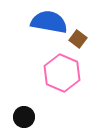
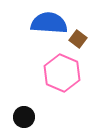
blue semicircle: moved 1 px down; rotated 6 degrees counterclockwise
